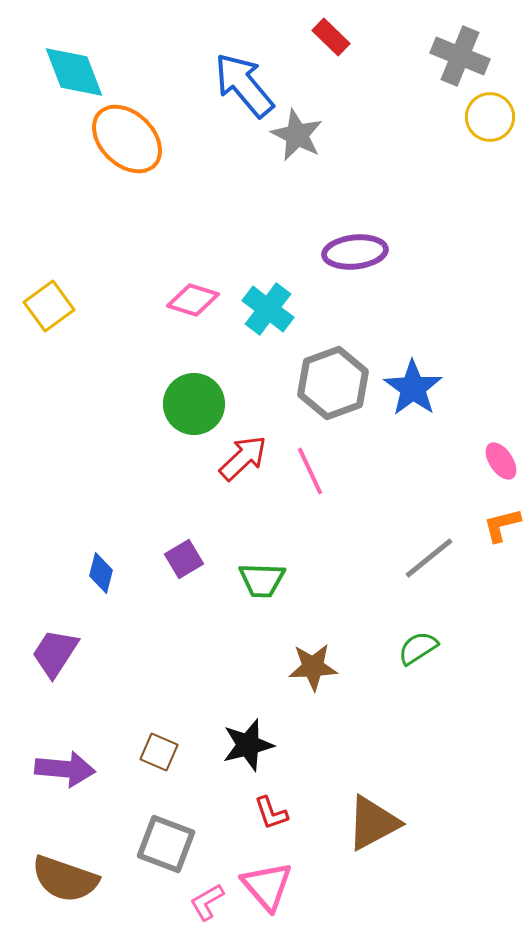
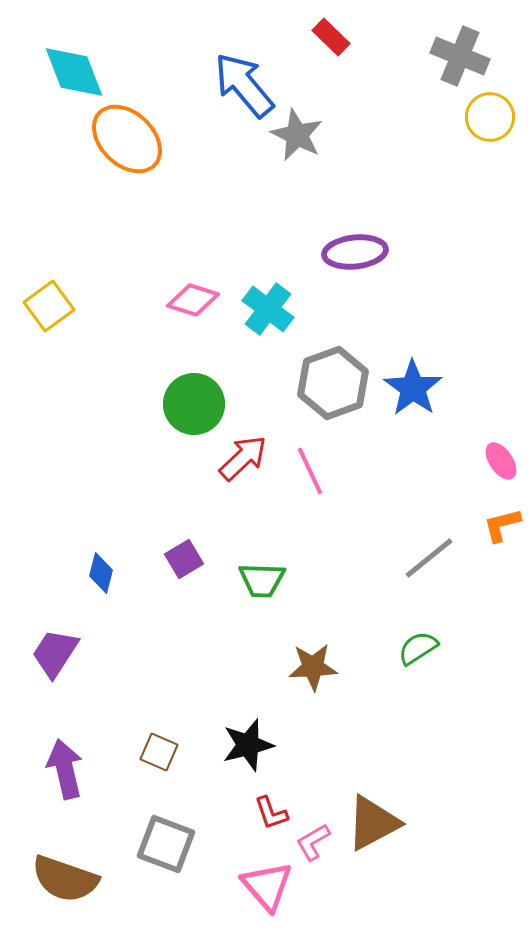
purple arrow: rotated 108 degrees counterclockwise
pink L-shape: moved 106 px right, 60 px up
